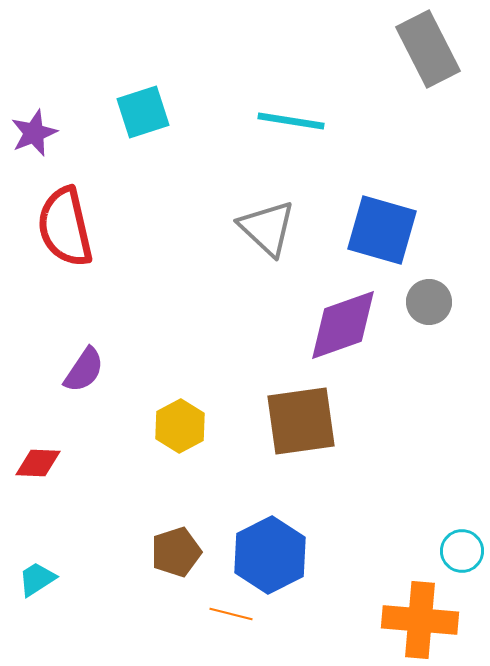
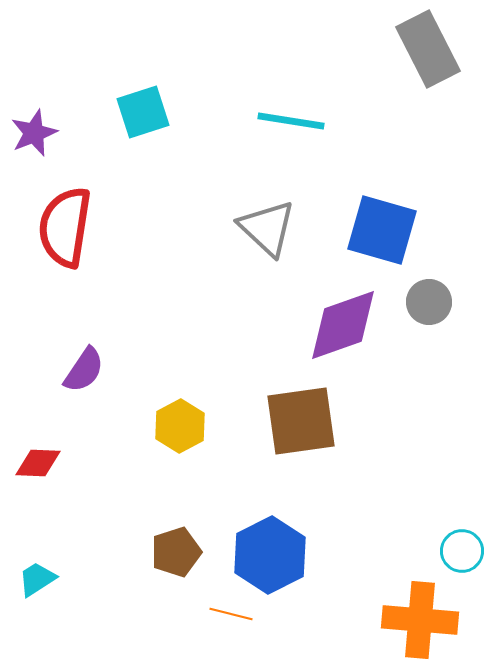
red semicircle: rotated 22 degrees clockwise
